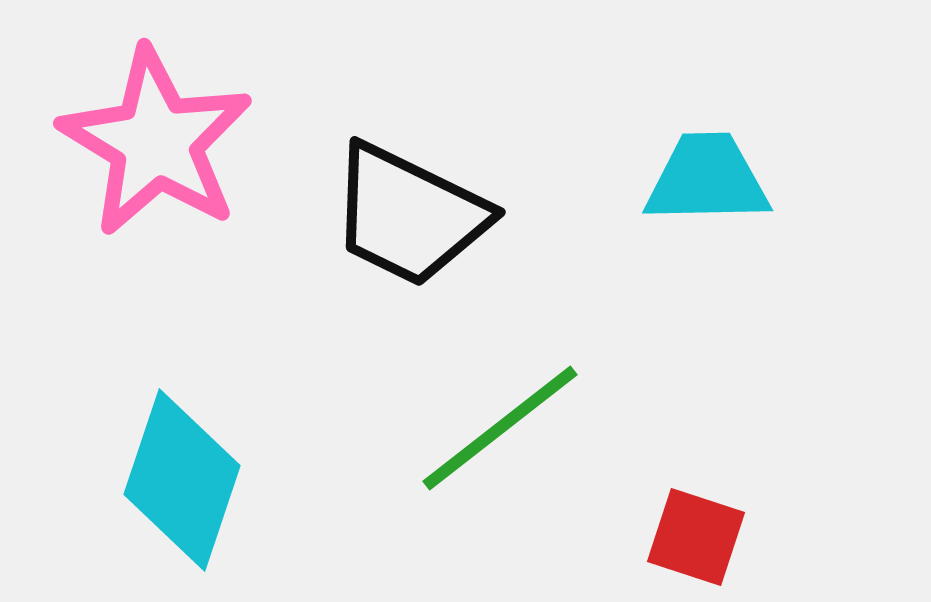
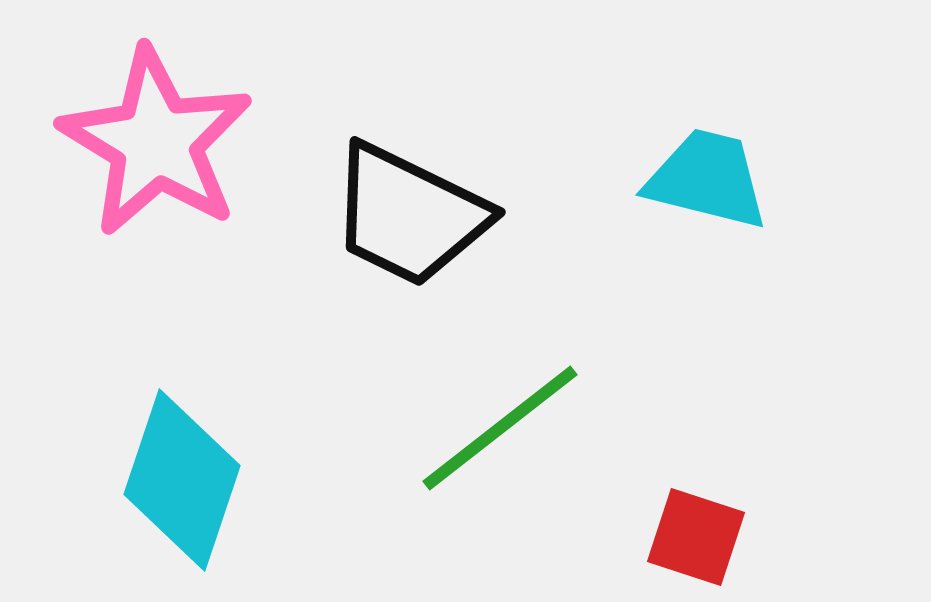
cyan trapezoid: rotated 15 degrees clockwise
